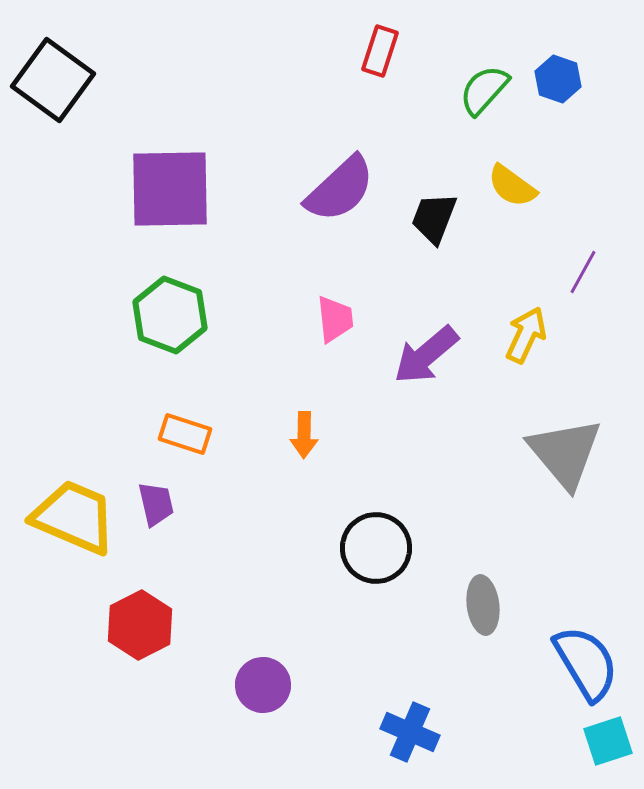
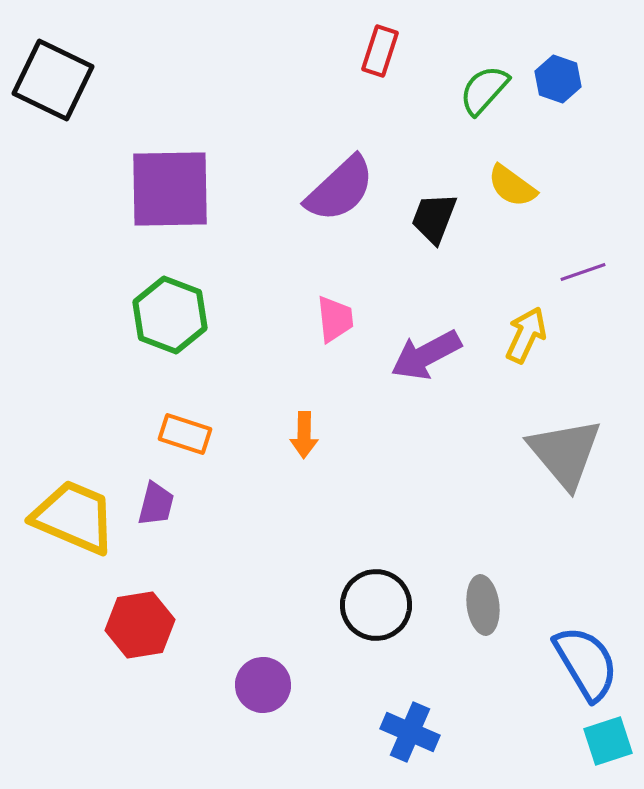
black square: rotated 10 degrees counterclockwise
purple line: rotated 42 degrees clockwise
purple arrow: rotated 12 degrees clockwise
purple trapezoid: rotated 27 degrees clockwise
black circle: moved 57 px down
red hexagon: rotated 18 degrees clockwise
